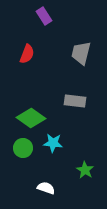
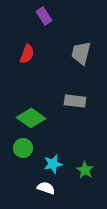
cyan star: moved 21 px down; rotated 18 degrees counterclockwise
